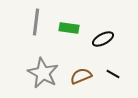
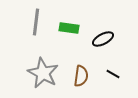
brown semicircle: rotated 120 degrees clockwise
